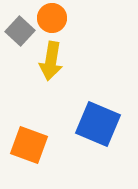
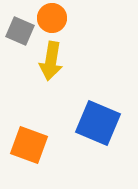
gray square: rotated 20 degrees counterclockwise
blue square: moved 1 px up
